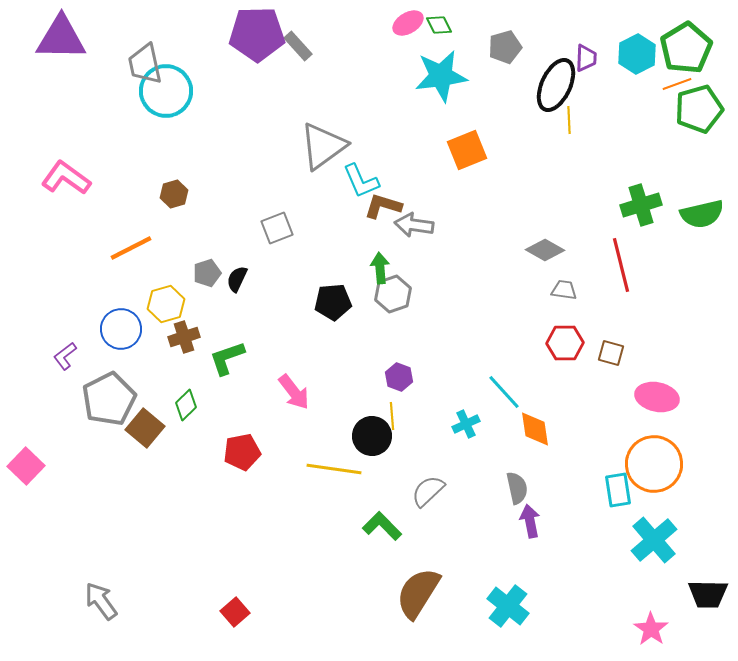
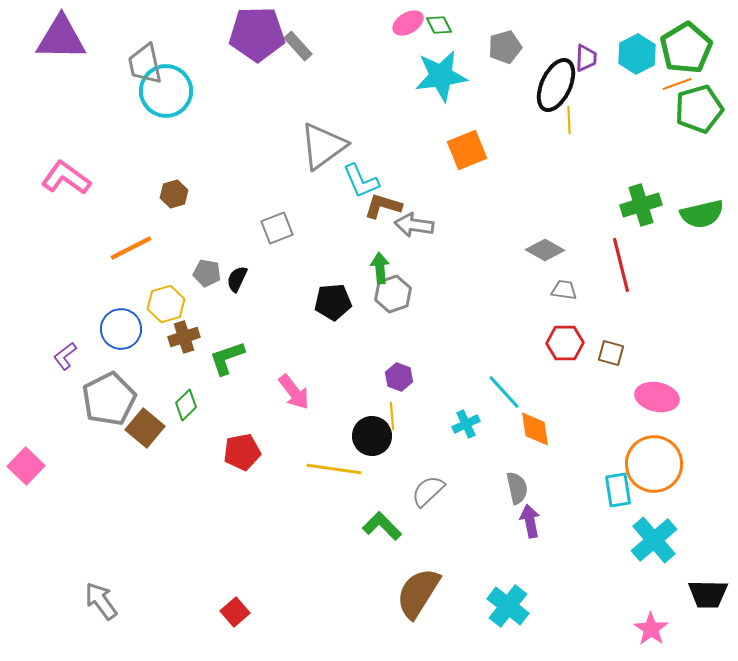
gray pentagon at (207, 273): rotated 28 degrees clockwise
